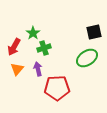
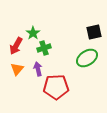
red arrow: moved 2 px right, 1 px up
red pentagon: moved 1 px left, 1 px up
